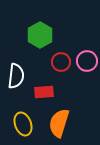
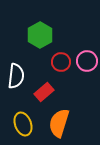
red rectangle: rotated 36 degrees counterclockwise
